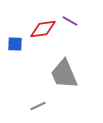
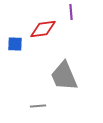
purple line: moved 1 px right, 9 px up; rotated 56 degrees clockwise
gray trapezoid: moved 2 px down
gray line: rotated 21 degrees clockwise
